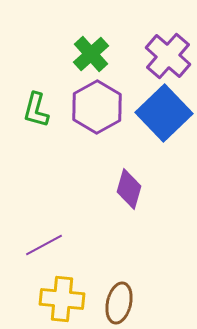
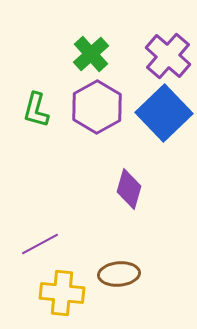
purple line: moved 4 px left, 1 px up
yellow cross: moved 6 px up
brown ellipse: moved 29 px up; rotated 72 degrees clockwise
